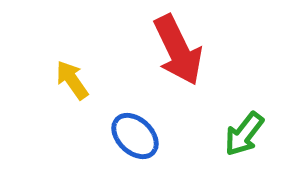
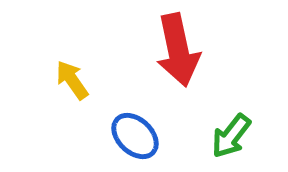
red arrow: rotated 14 degrees clockwise
green arrow: moved 13 px left, 2 px down
